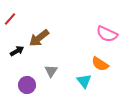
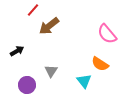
red line: moved 23 px right, 9 px up
pink semicircle: rotated 25 degrees clockwise
brown arrow: moved 10 px right, 12 px up
